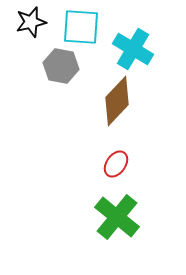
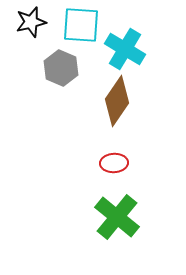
cyan square: moved 2 px up
cyan cross: moved 8 px left
gray hexagon: moved 2 px down; rotated 12 degrees clockwise
brown diamond: rotated 9 degrees counterclockwise
red ellipse: moved 2 px left, 1 px up; rotated 52 degrees clockwise
